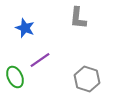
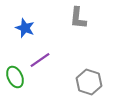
gray hexagon: moved 2 px right, 3 px down
